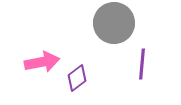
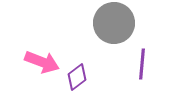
pink arrow: rotated 32 degrees clockwise
purple diamond: moved 1 px up
